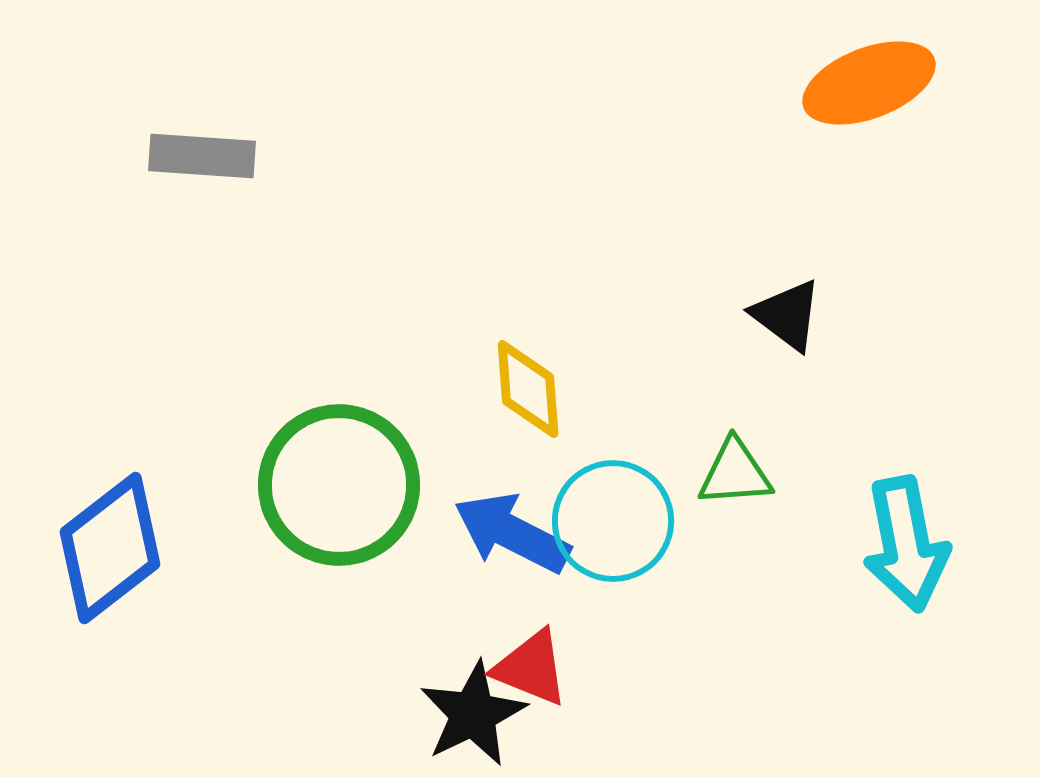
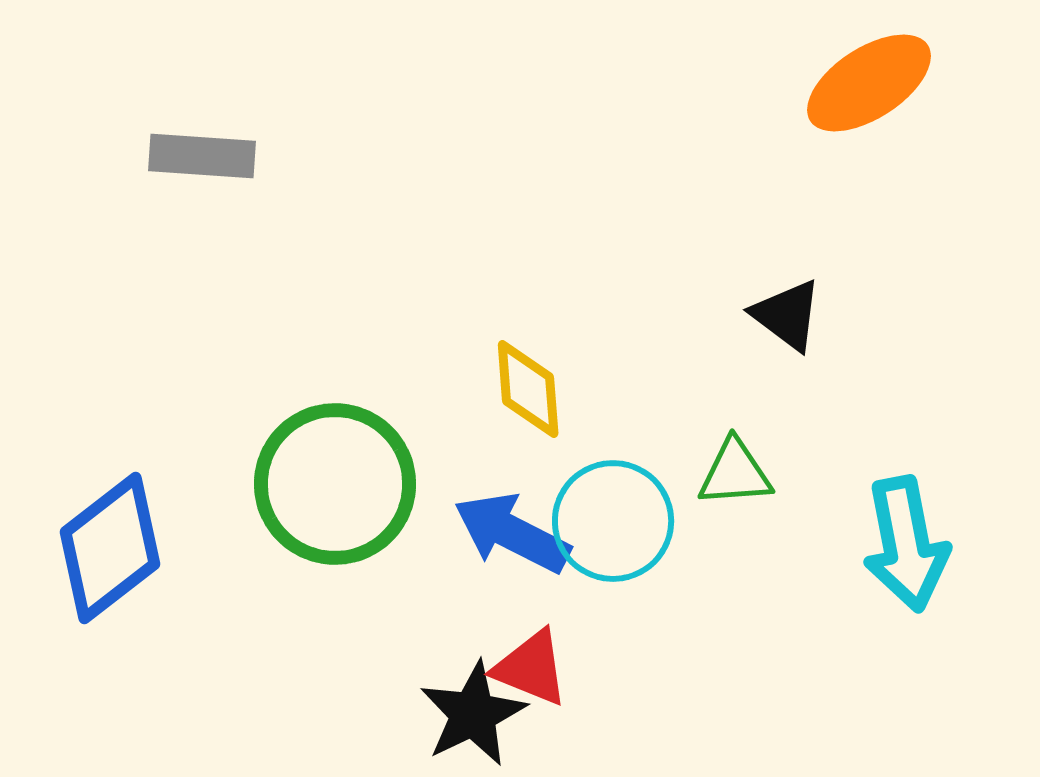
orange ellipse: rotated 12 degrees counterclockwise
green circle: moved 4 px left, 1 px up
